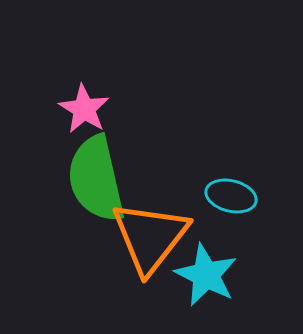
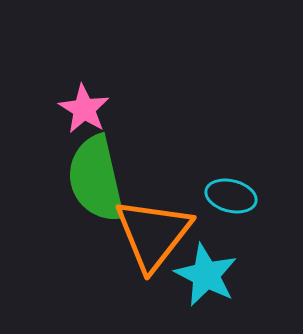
orange triangle: moved 3 px right, 3 px up
